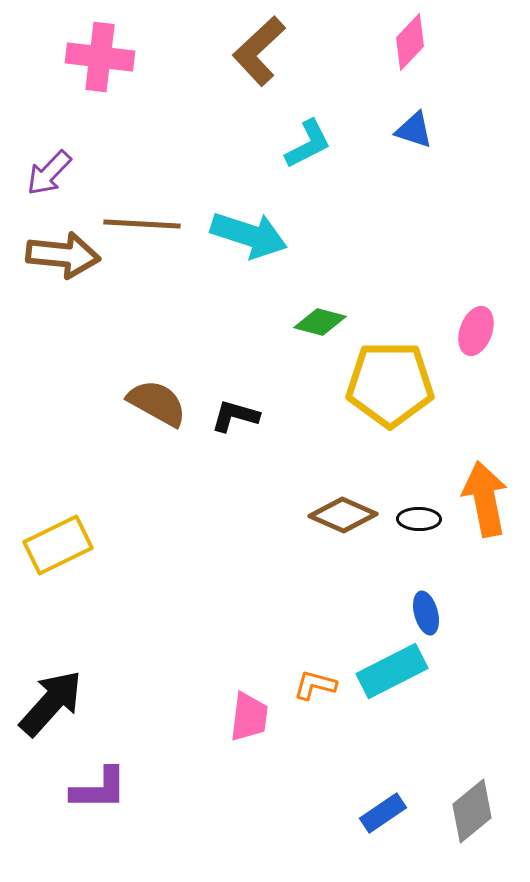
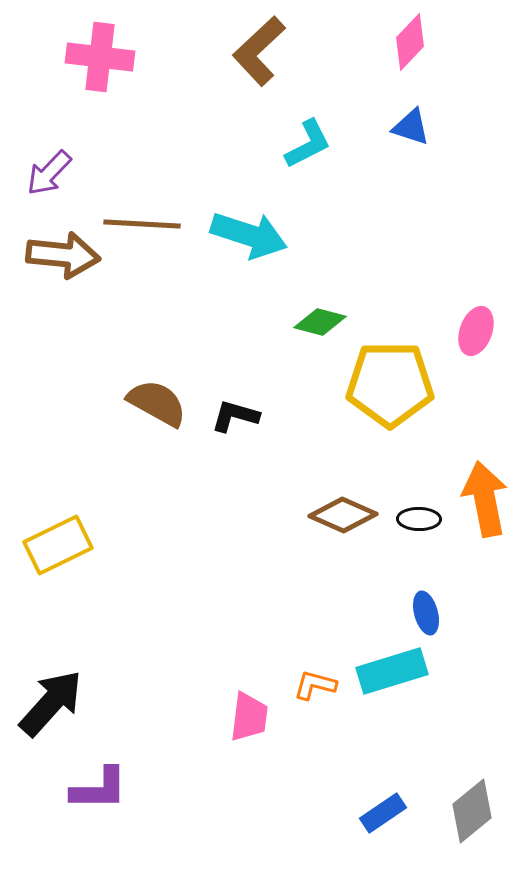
blue triangle: moved 3 px left, 3 px up
cyan rectangle: rotated 10 degrees clockwise
